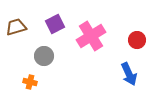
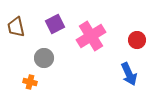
brown trapezoid: rotated 85 degrees counterclockwise
gray circle: moved 2 px down
